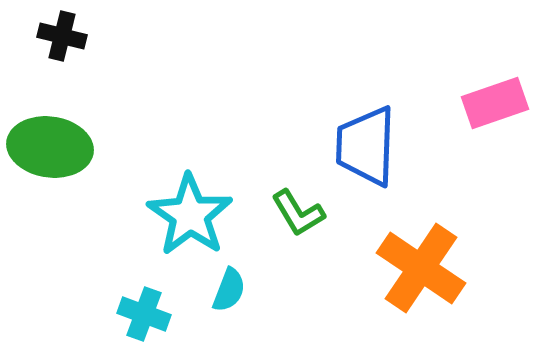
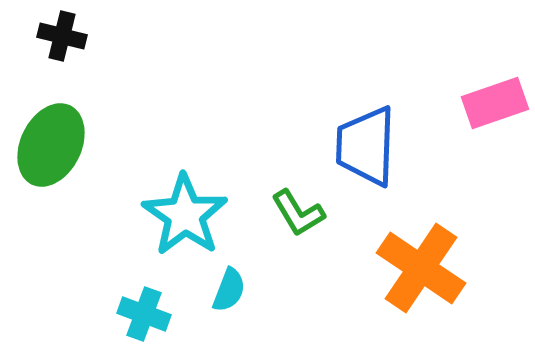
green ellipse: moved 1 px right, 2 px up; rotated 72 degrees counterclockwise
cyan star: moved 5 px left
